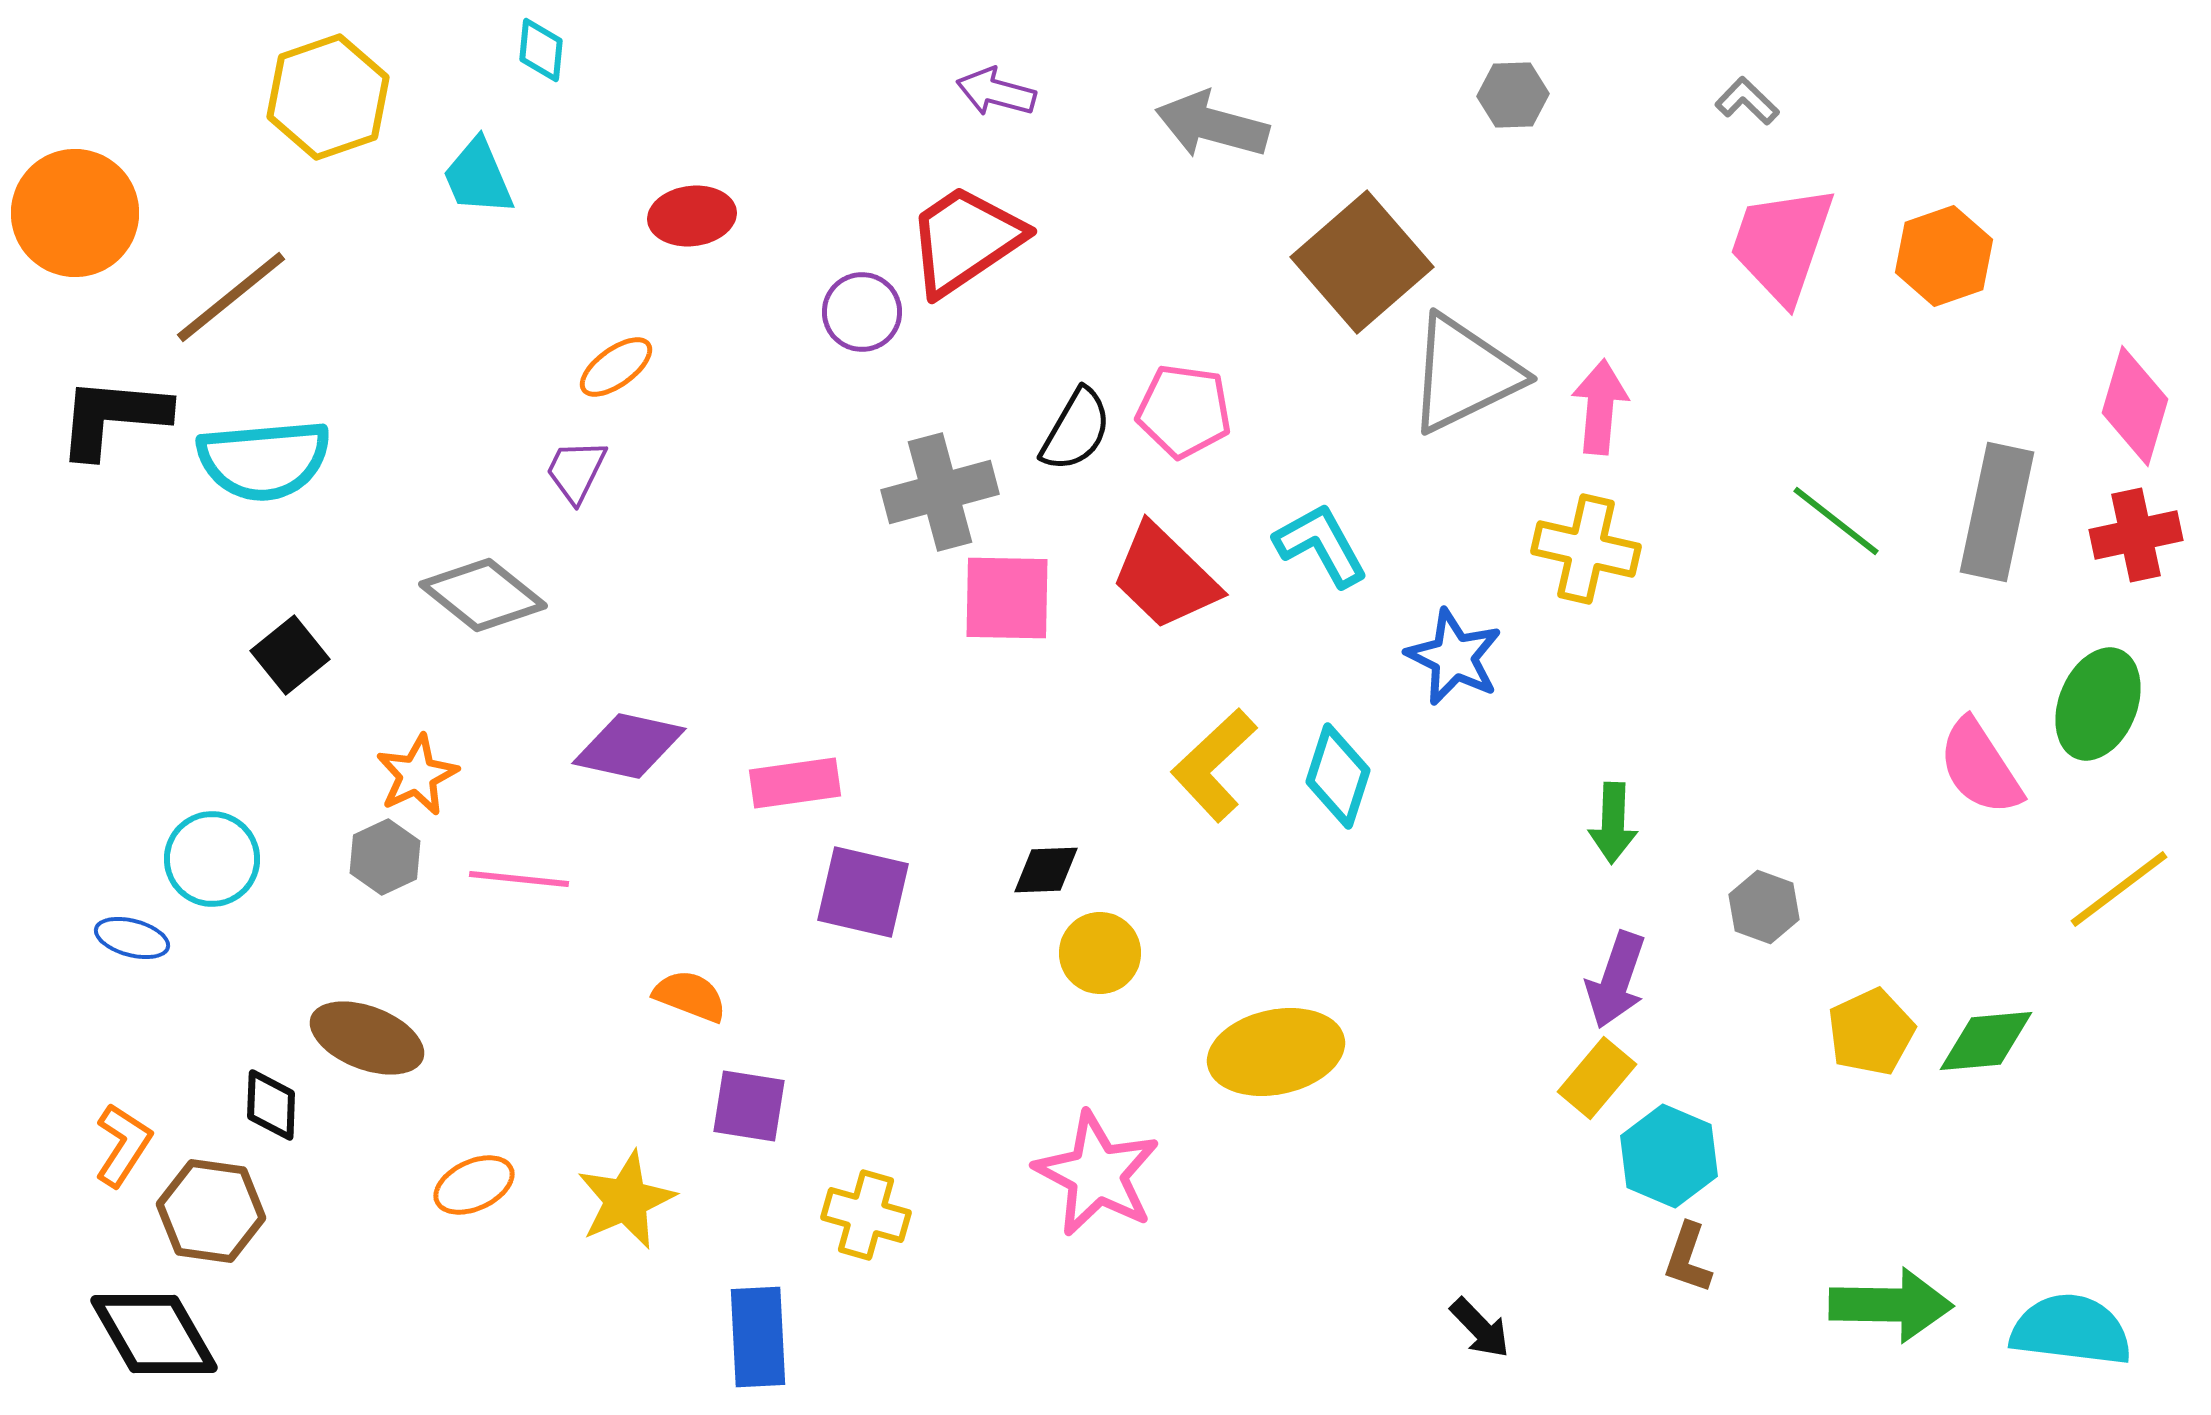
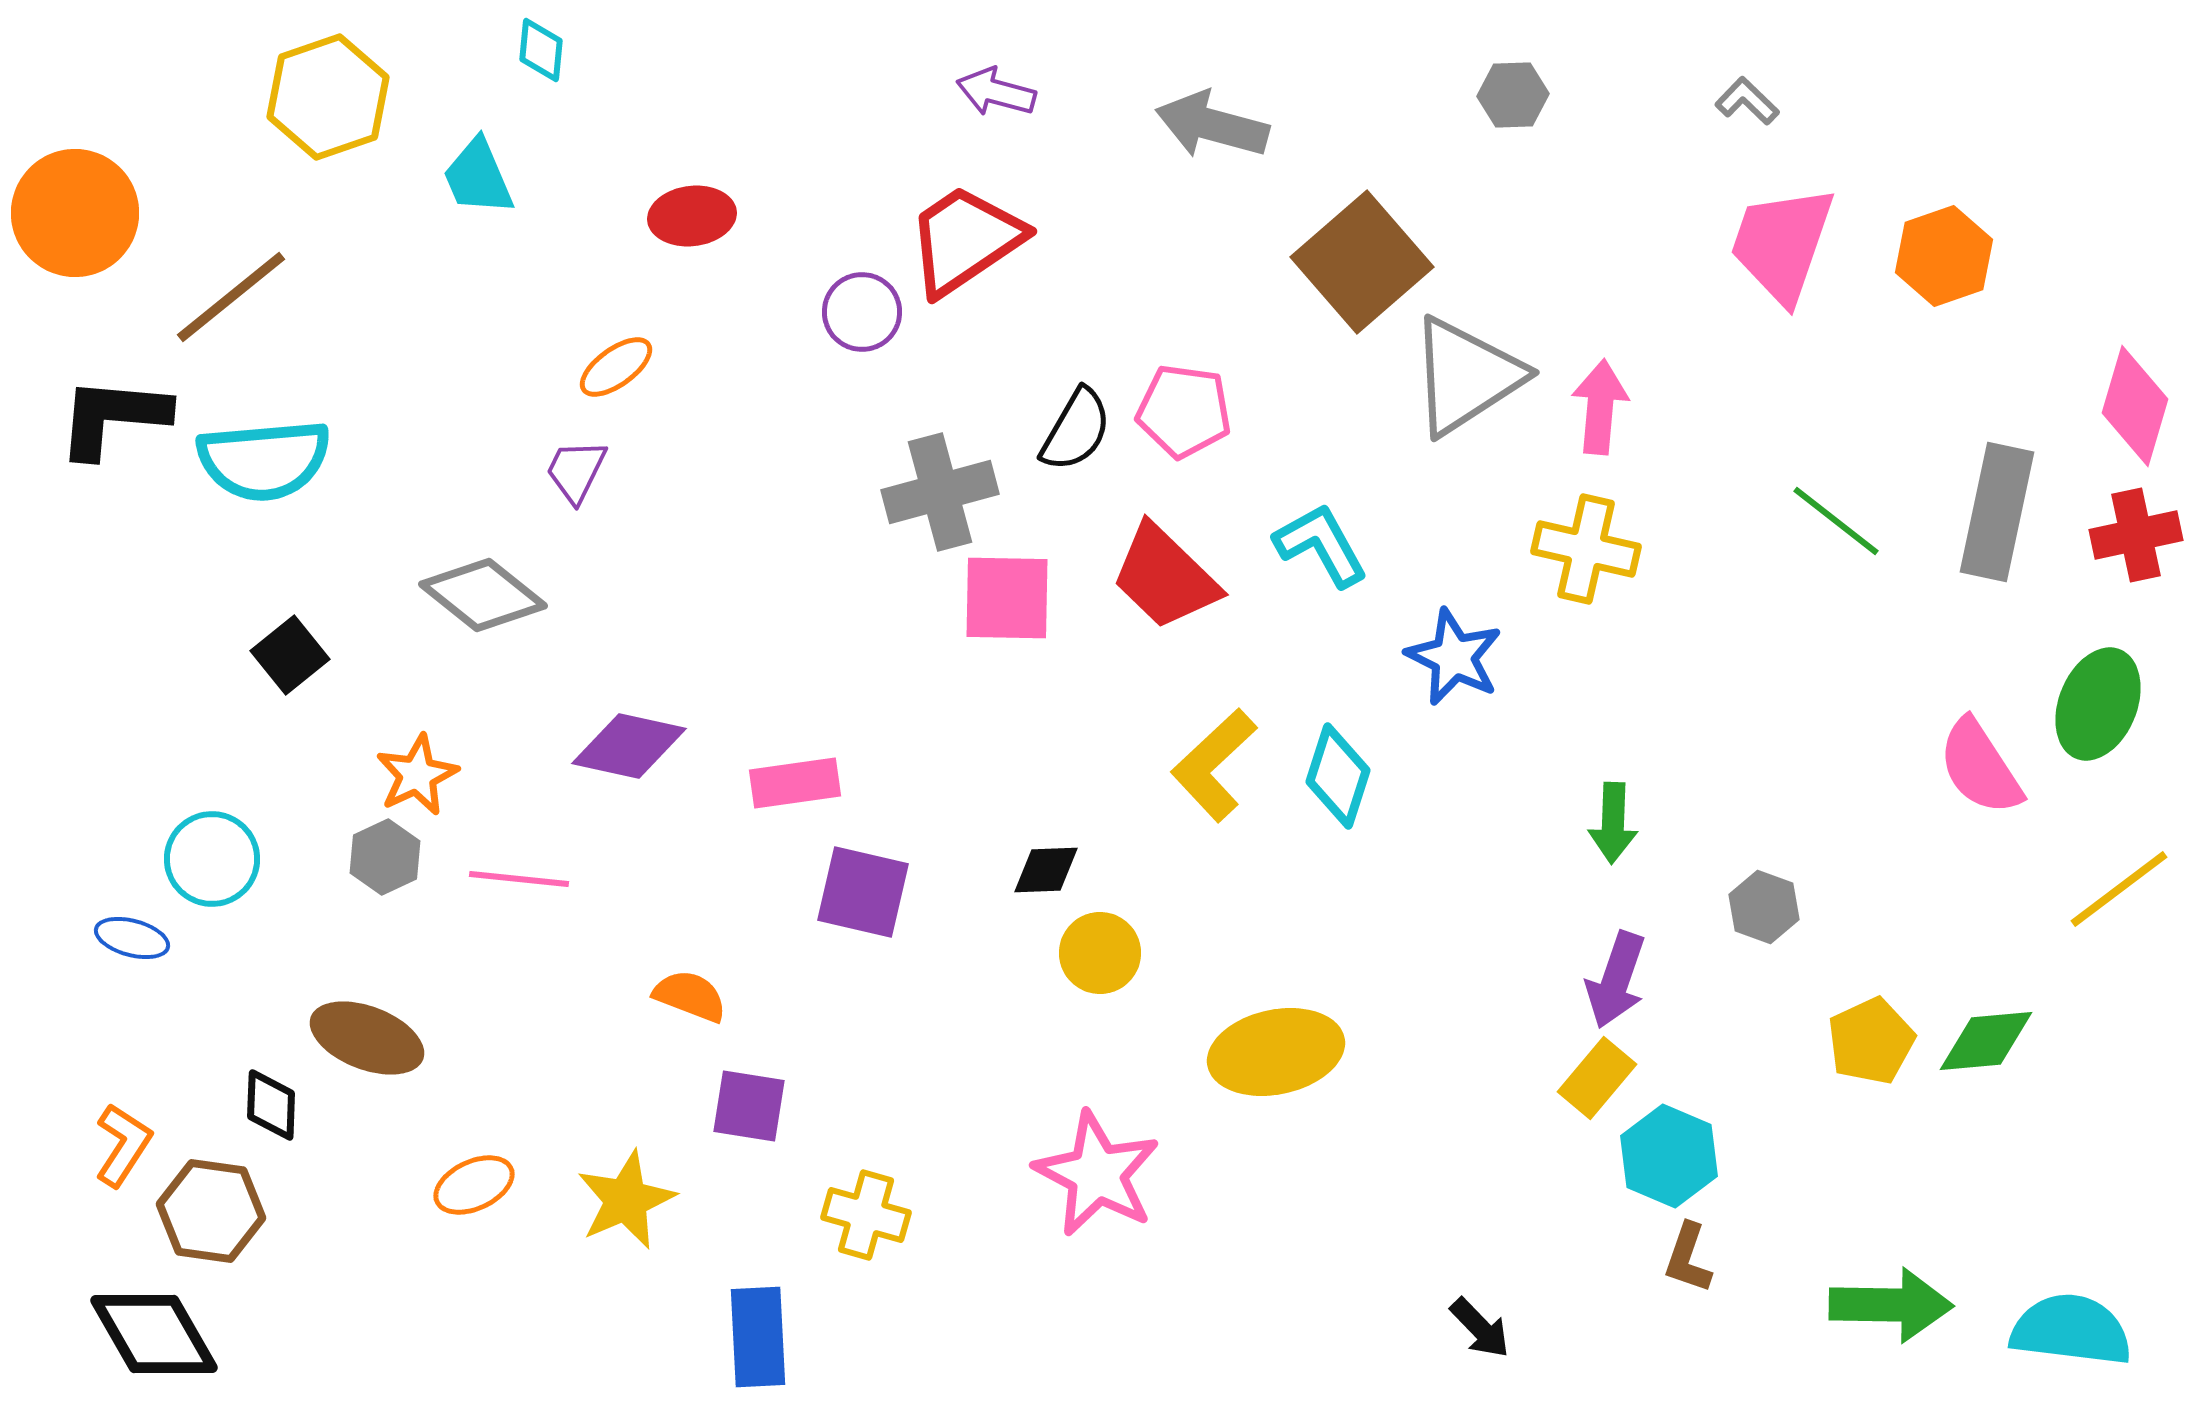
gray triangle at (1464, 374): moved 2 px right, 2 px down; rotated 7 degrees counterclockwise
yellow pentagon at (1871, 1032): moved 9 px down
